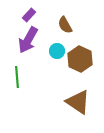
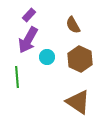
brown semicircle: moved 8 px right
cyan circle: moved 10 px left, 6 px down
